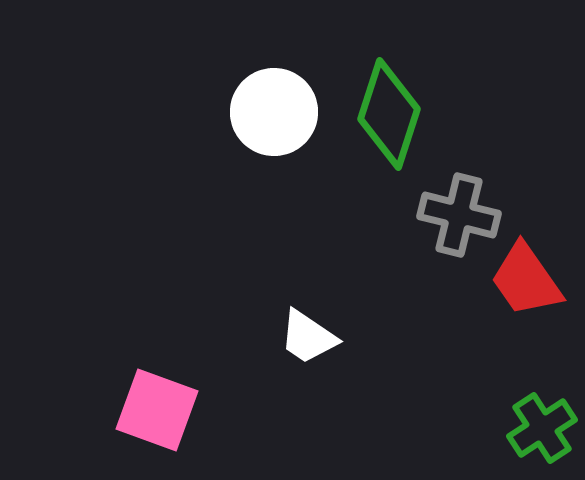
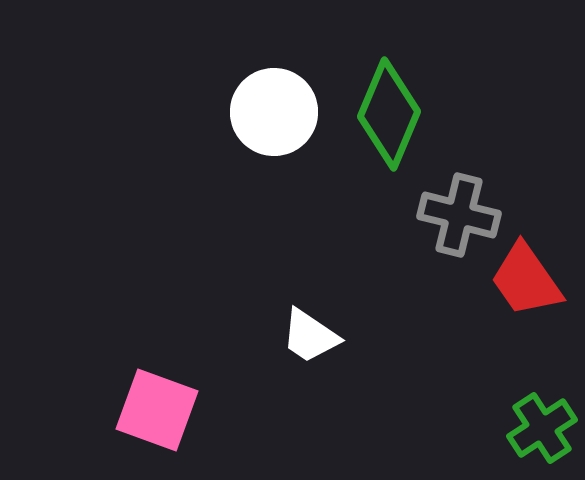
green diamond: rotated 5 degrees clockwise
white trapezoid: moved 2 px right, 1 px up
